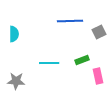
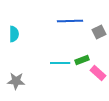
cyan line: moved 11 px right
pink rectangle: moved 3 px up; rotated 35 degrees counterclockwise
